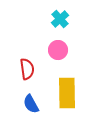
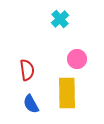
pink circle: moved 19 px right, 9 px down
red semicircle: moved 1 px down
